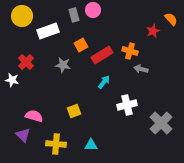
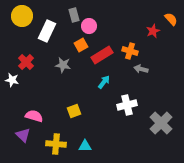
pink circle: moved 4 px left, 16 px down
white rectangle: moved 1 px left; rotated 45 degrees counterclockwise
cyan triangle: moved 6 px left, 1 px down
